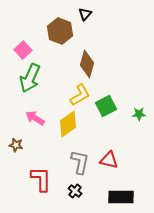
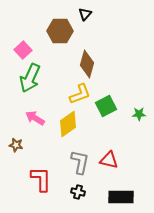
brown hexagon: rotated 20 degrees counterclockwise
yellow L-shape: moved 1 px up; rotated 10 degrees clockwise
black cross: moved 3 px right, 1 px down; rotated 24 degrees counterclockwise
